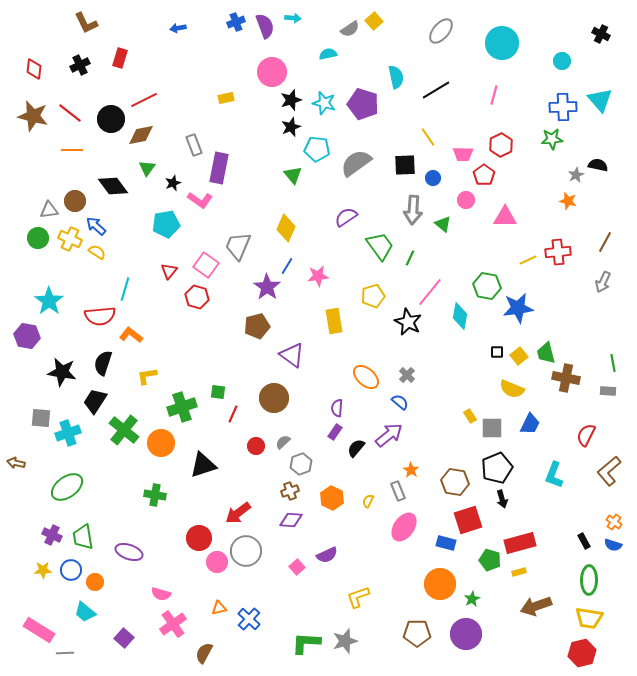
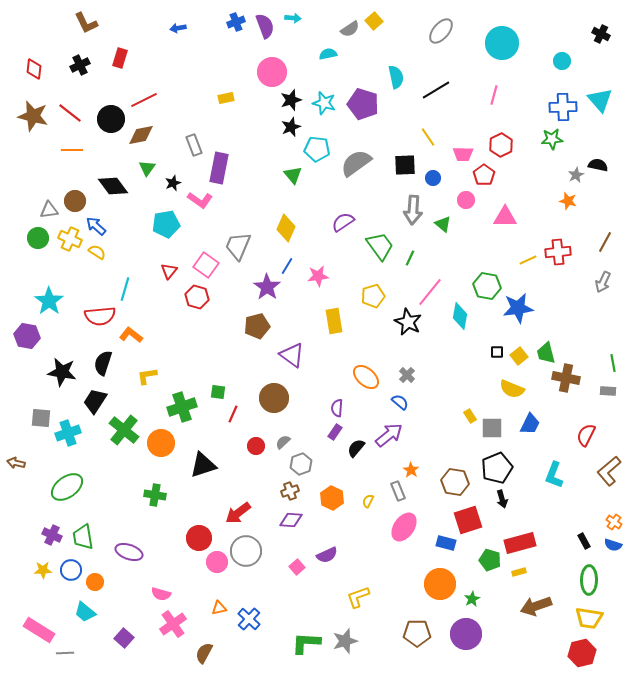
purple semicircle at (346, 217): moved 3 px left, 5 px down
